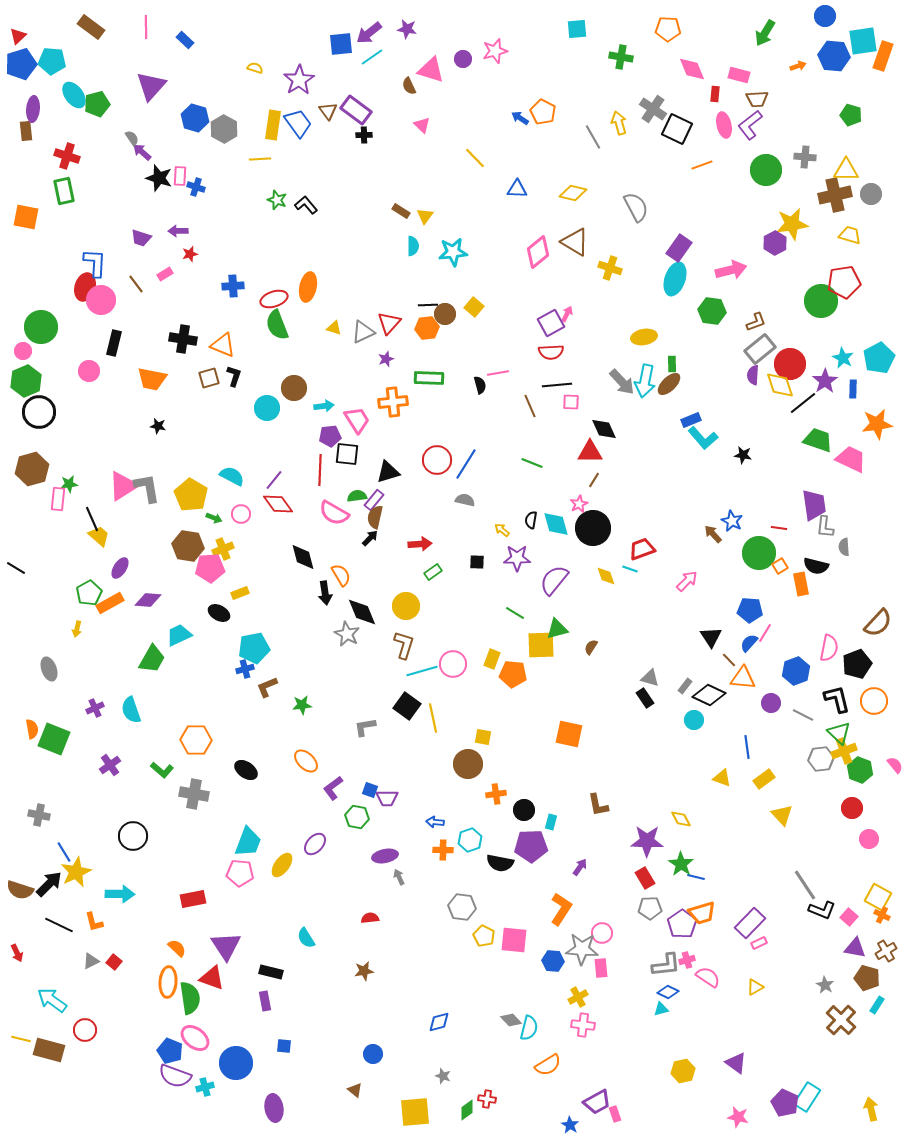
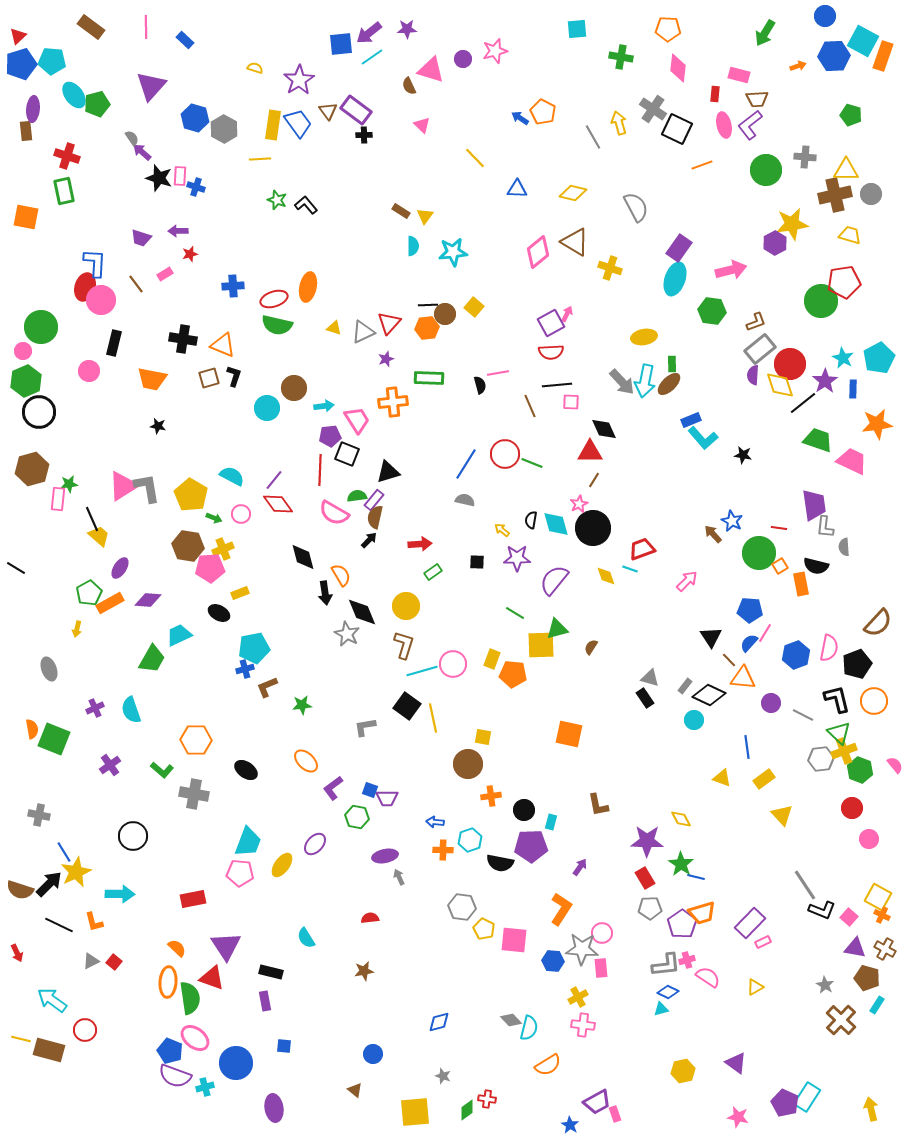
purple star at (407, 29): rotated 12 degrees counterclockwise
cyan square at (863, 41): rotated 36 degrees clockwise
blue hexagon at (834, 56): rotated 8 degrees counterclockwise
pink diamond at (692, 69): moved 14 px left, 1 px up; rotated 28 degrees clockwise
green semicircle at (277, 325): rotated 56 degrees counterclockwise
black square at (347, 454): rotated 15 degrees clockwise
pink trapezoid at (851, 459): moved 1 px right, 2 px down
red circle at (437, 460): moved 68 px right, 6 px up
black arrow at (370, 538): moved 1 px left, 2 px down
blue hexagon at (796, 671): moved 16 px up
orange cross at (496, 794): moved 5 px left, 2 px down
yellow pentagon at (484, 936): moved 7 px up
pink rectangle at (759, 943): moved 4 px right, 1 px up
brown cross at (886, 951): moved 1 px left, 2 px up; rotated 30 degrees counterclockwise
